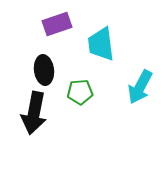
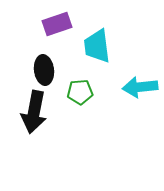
cyan trapezoid: moved 4 px left, 2 px down
cyan arrow: rotated 56 degrees clockwise
black arrow: moved 1 px up
